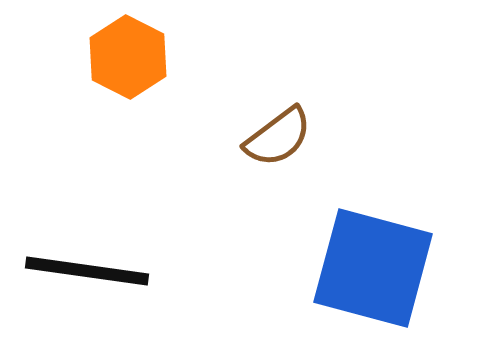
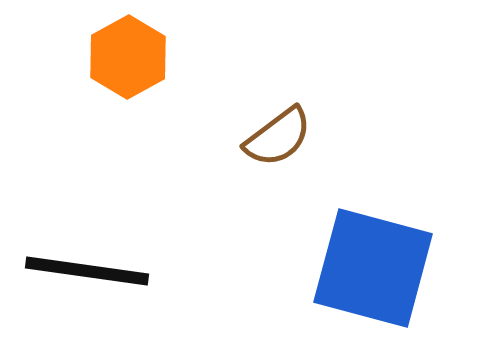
orange hexagon: rotated 4 degrees clockwise
